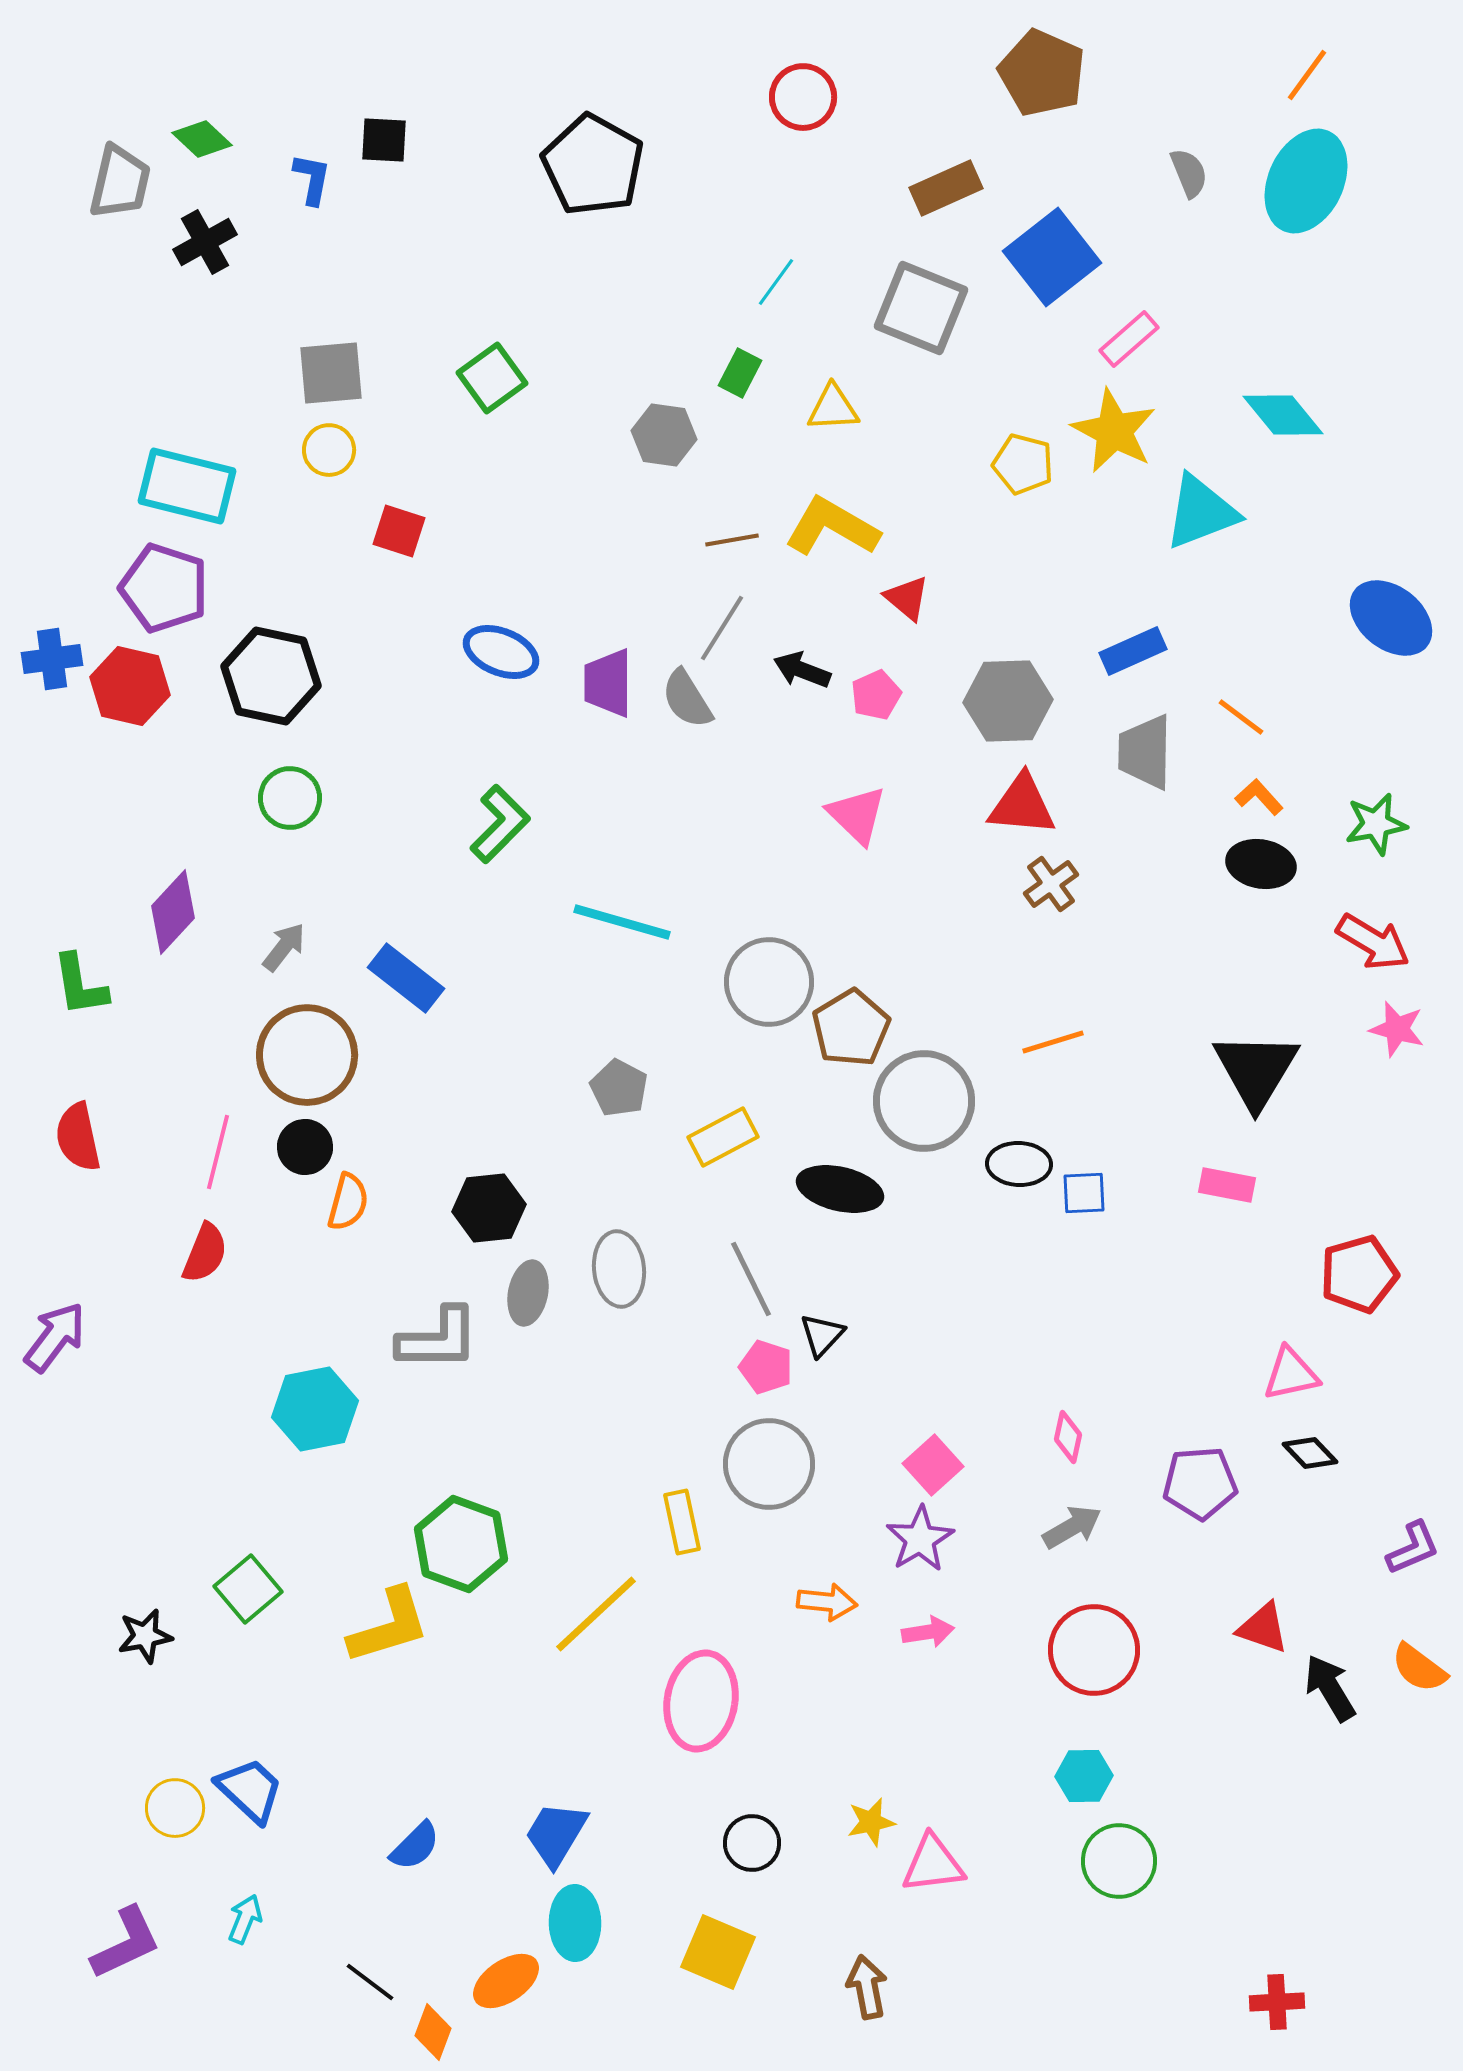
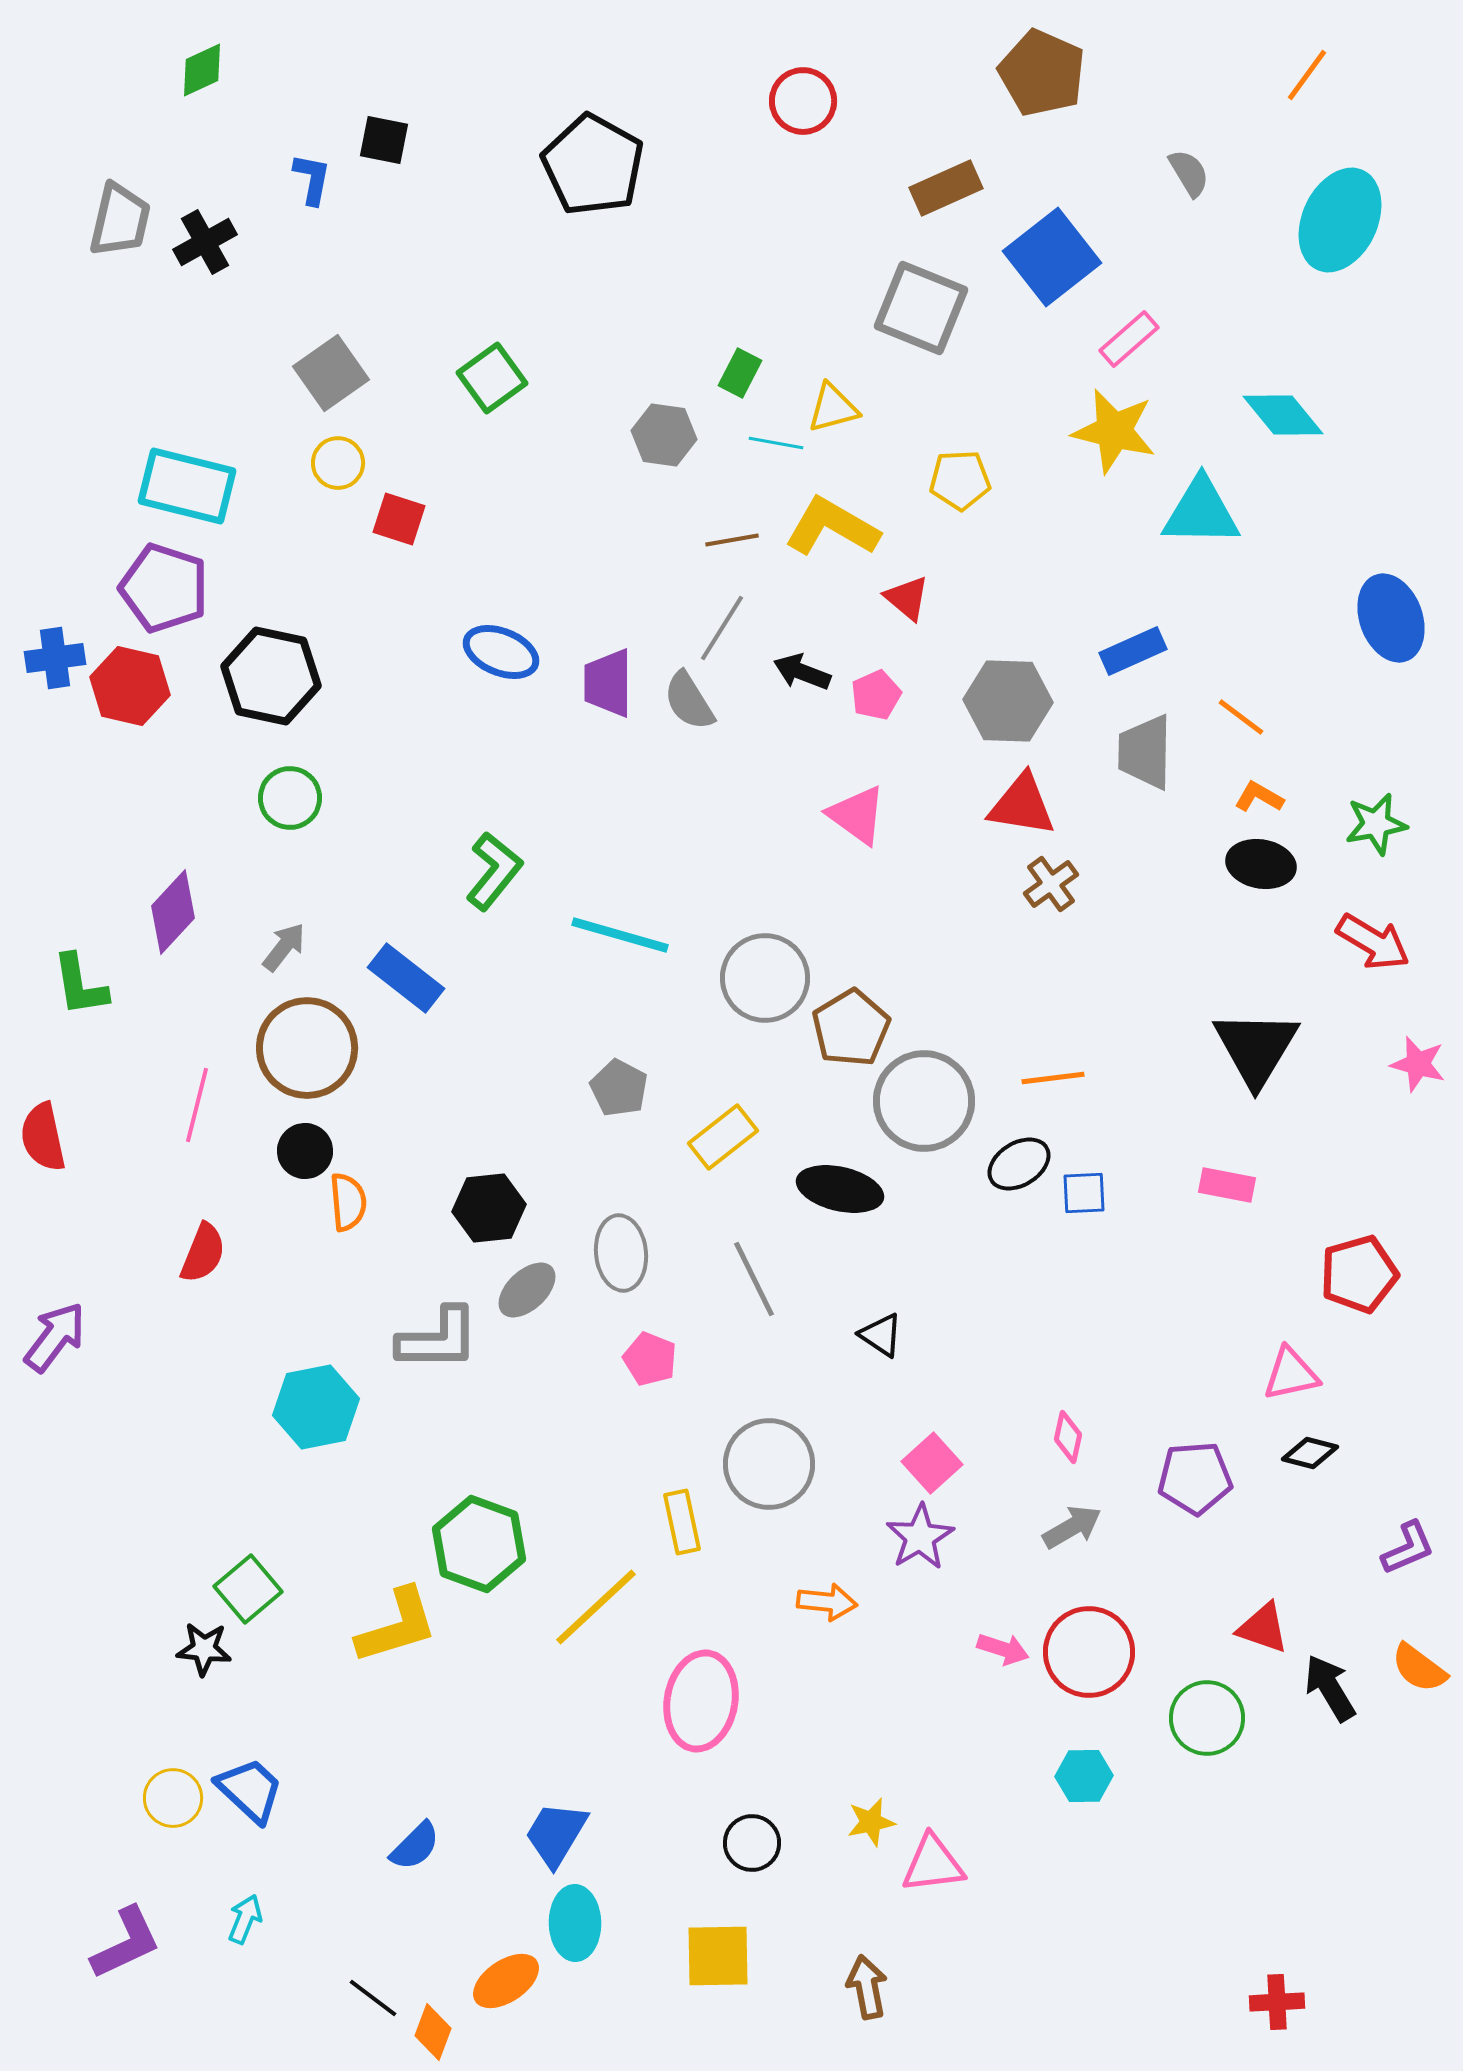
red circle at (803, 97): moved 4 px down
green diamond at (202, 139): moved 69 px up; rotated 68 degrees counterclockwise
black square at (384, 140): rotated 8 degrees clockwise
gray semicircle at (1189, 173): rotated 9 degrees counterclockwise
cyan ellipse at (1306, 181): moved 34 px right, 39 px down
gray trapezoid at (120, 182): moved 38 px down
cyan line at (776, 282): moved 161 px down; rotated 64 degrees clockwise
gray square at (331, 373): rotated 30 degrees counterclockwise
yellow triangle at (833, 408): rotated 12 degrees counterclockwise
yellow star at (1114, 431): rotated 14 degrees counterclockwise
yellow circle at (329, 450): moved 9 px right, 13 px down
yellow pentagon at (1023, 464): moved 63 px left, 16 px down; rotated 18 degrees counterclockwise
cyan triangle at (1201, 512): rotated 22 degrees clockwise
red square at (399, 531): moved 12 px up
blue ellipse at (1391, 618): rotated 32 degrees clockwise
blue cross at (52, 659): moved 3 px right, 1 px up
black arrow at (802, 670): moved 2 px down
gray semicircle at (687, 699): moved 2 px right, 2 px down
gray hexagon at (1008, 701): rotated 4 degrees clockwise
orange L-shape at (1259, 797): rotated 18 degrees counterclockwise
red triangle at (1022, 805): rotated 4 degrees clockwise
pink triangle at (857, 815): rotated 8 degrees counterclockwise
green L-shape at (500, 824): moved 6 px left, 47 px down; rotated 6 degrees counterclockwise
cyan line at (622, 922): moved 2 px left, 13 px down
gray circle at (769, 982): moved 4 px left, 4 px up
pink star at (1397, 1029): moved 21 px right, 35 px down
orange line at (1053, 1042): moved 36 px down; rotated 10 degrees clockwise
brown circle at (307, 1055): moved 7 px up
black triangle at (1256, 1070): moved 22 px up
red semicircle at (78, 1137): moved 35 px left
yellow rectangle at (723, 1137): rotated 10 degrees counterclockwise
black circle at (305, 1147): moved 4 px down
pink line at (218, 1152): moved 21 px left, 47 px up
black ellipse at (1019, 1164): rotated 34 degrees counterclockwise
orange semicircle at (348, 1202): rotated 20 degrees counterclockwise
red semicircle at (205, 1253): moved 2 px left
gray ellipse at (619, 1269): moved 2 px right, 16 px up
gray line at (751, 1279): moved 3 px right
gray ellipse at (528, 1293): moved 1 px left, 3 px up; rotated 36 degrees clockwise
black triangle at (822, 1335): moved 59 px right; rotated 39 degrees counterclockwise
pink pentagon at (766, 1367): moved 116 px left, 8 px up; rotated 4 degrees clockwise
cyan hexagon at (315, 1409): moved 1 px right, 2 px up
black diamond at (1310, 1453): rotated 32 degrees counterclockwise
pink square at (933, 1465): moved 1 px left, 2 px up
purple pentagon at (1200, 1483): moved 5 px left, 5 px up
purple star at (920, 1539): moved 2 px up
green hexagon at (461, 1544): moved 18 px right
purple L-shape at (1413, 1548): moved 5 px left
yellow line at (596, 1614): moved 7 px up
yellow L-shape at (389, 1626): moved 8 px right
pink arrow at (928, 1632): moved 75 px right, 17 px down; rotated 27 degrees clockwise
black star at (145, 1636): moved 59 px right, 13 px down; rotated 16 degrees clockwise
red circle at (1094, 1650): moved 5 px left, 2 px down
yellow circle at (175, 1808): moved 2 px left, 10 px up
green circle at (1119, 1861): moved 88 px right, 143 px up
yellow square at (718, 1952): moved 4 px down; rotated 24 degrees counterclockwise
black line at (370, 1982): moved 3 px right, 16 px down
